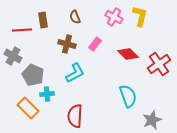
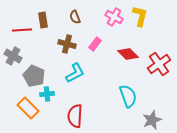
gray pentagon: moved 1 px right, 1 px down
